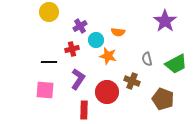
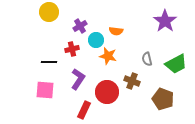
orange semicircle: moved 2 px left, 1 px up
red rectangle: rotated 24 degrees clockwise
